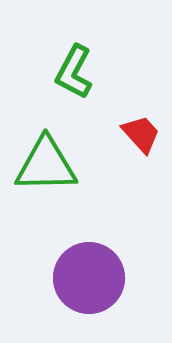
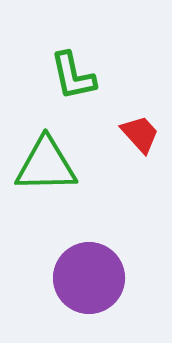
green L-shape: moved 1 px left, 4 px down; rotated 40 degrees counterclockwise
red trapezoid: moved 1 px left
